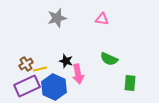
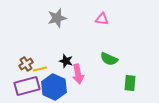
purple rectangle: rotated 10 degrees clockwise
